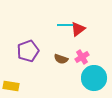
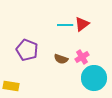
red triangle: moved 4 px right, 5 px up
purple pentagon: moved 1 px left, 1 px up; rotated 30 degrees counterclockwise
